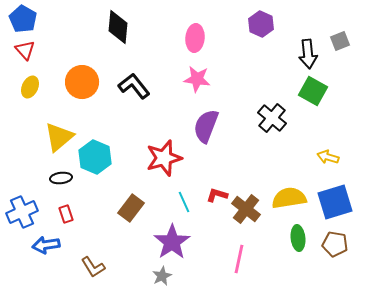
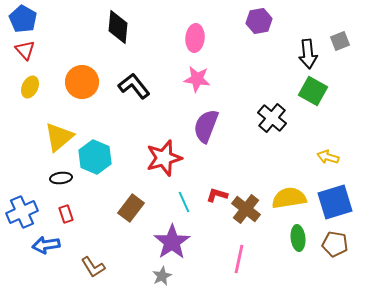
purple hexagon: moved 2 px left, 3 px up; rotated 25 degrees clockwise
